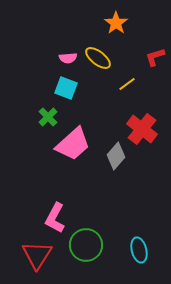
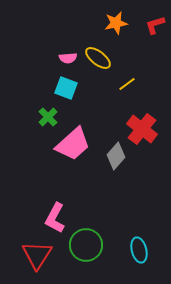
orange star: rotated 25 degrees clockwise
red L-shape: moved 32 px up
